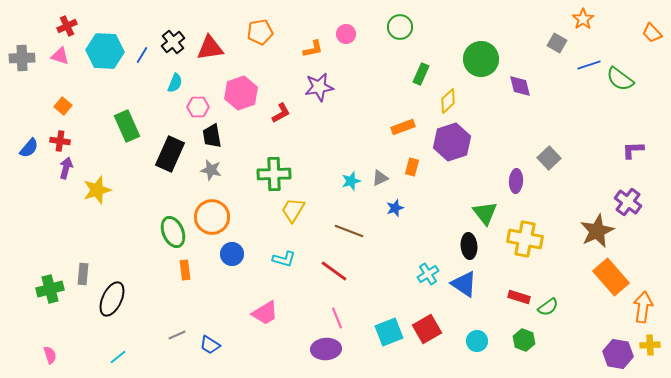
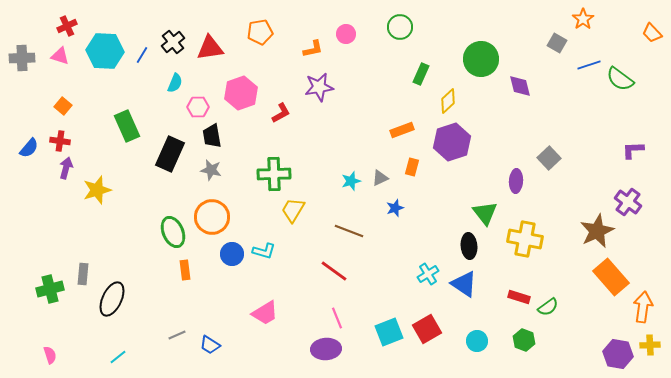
orange rectangle at (403, 127): moved 1 px left, 3 px down
cyan L-shape at (284, 259): moved 20 px left, 8 px up
